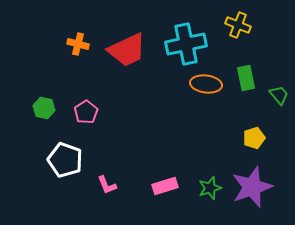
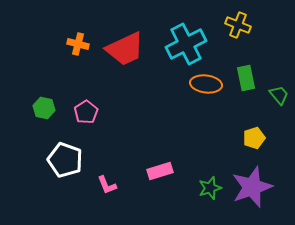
cyan cross: rotated 15 degrees counterclockwise
red trapezoid: moved 2 px left, 1 px up
pink rectangle: moved 5 px left, 15 px up
